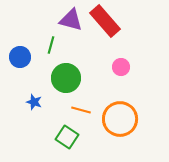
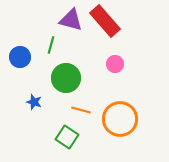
pink circle: moved 6 px left, 3 px up
